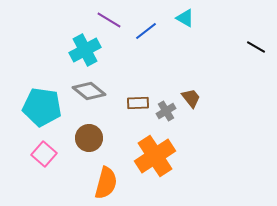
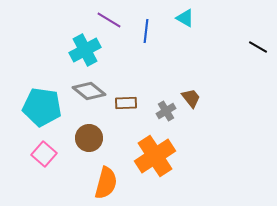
blue line: rotated 45 degrees counterclockwise
black line: moved 2 px right
brown rectangle: moved 12 px left
